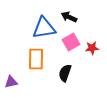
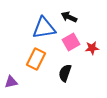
orange rectangle: rotated 25 degrees clockwise
